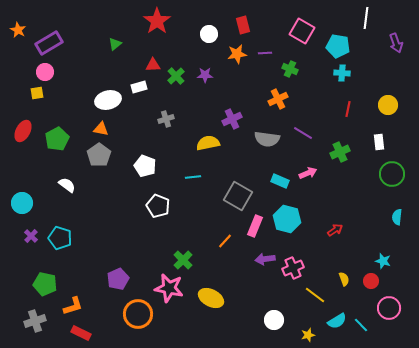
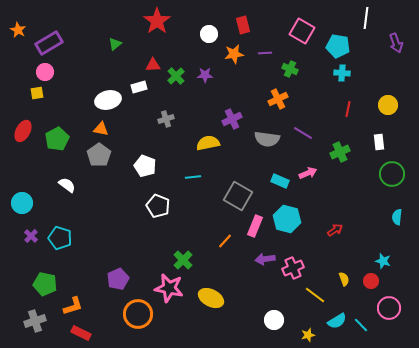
orange star at (237, 54): moved 3 px left
